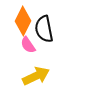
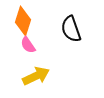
orange diamond: rotated 8 degrees counterclockwise
black semicircle: moved 27 px right; rotated 8 degrees counterclockwise
